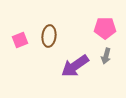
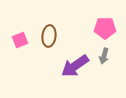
gray arrow: moved 2 px left
